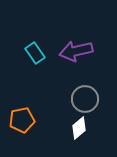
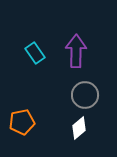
purple arrow: rotated 104 degrees clockwise
gray circle: moved 4 px up
orange pentagon: moved 2 px down
